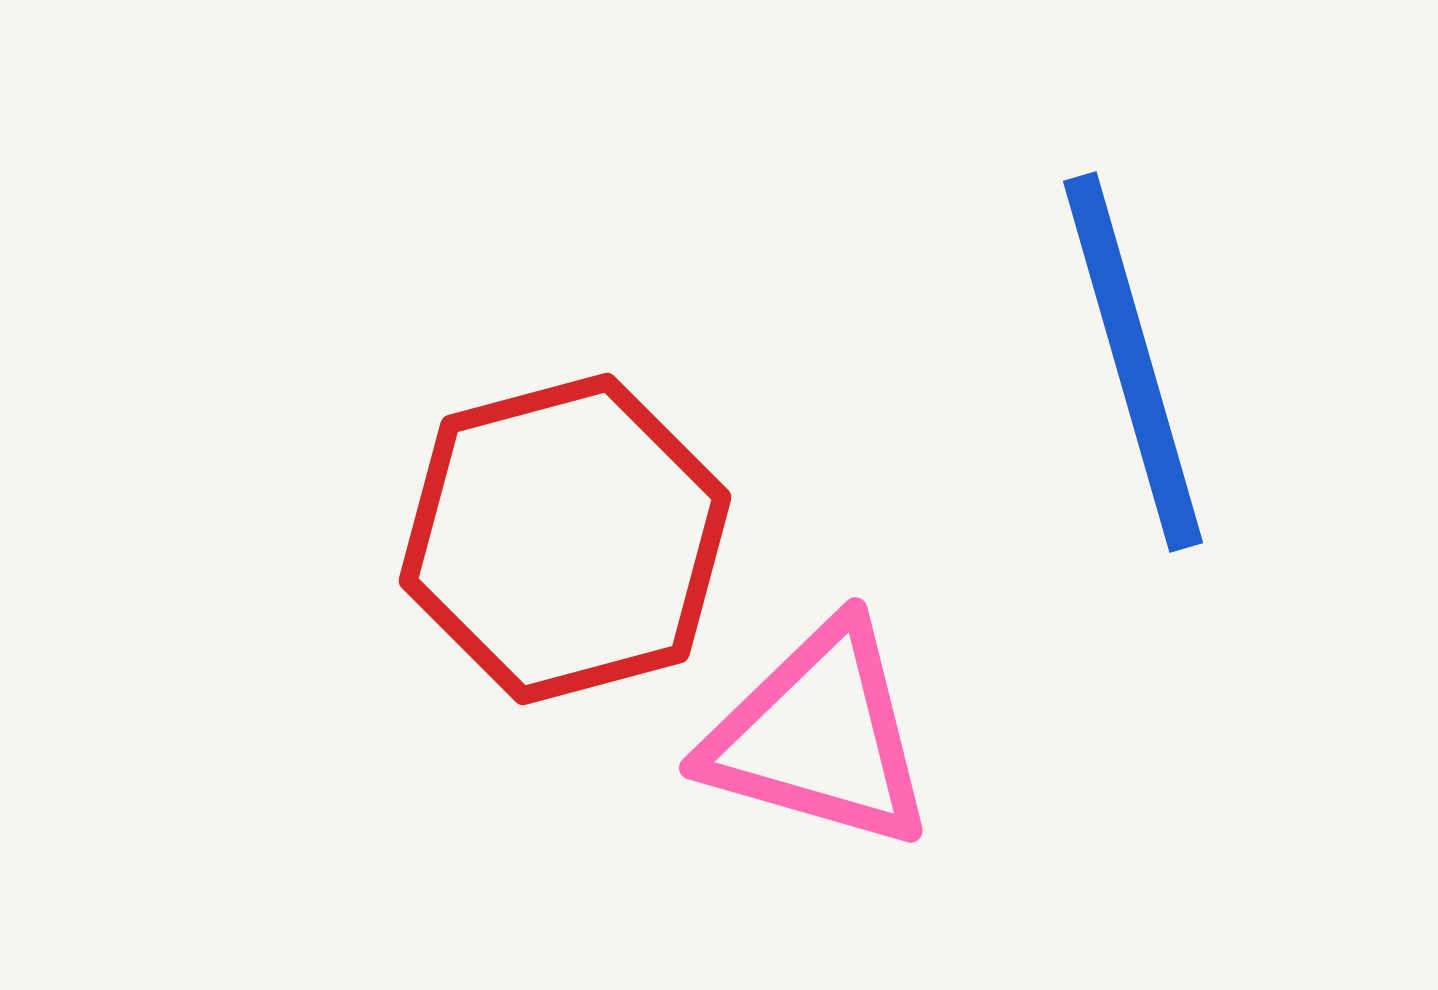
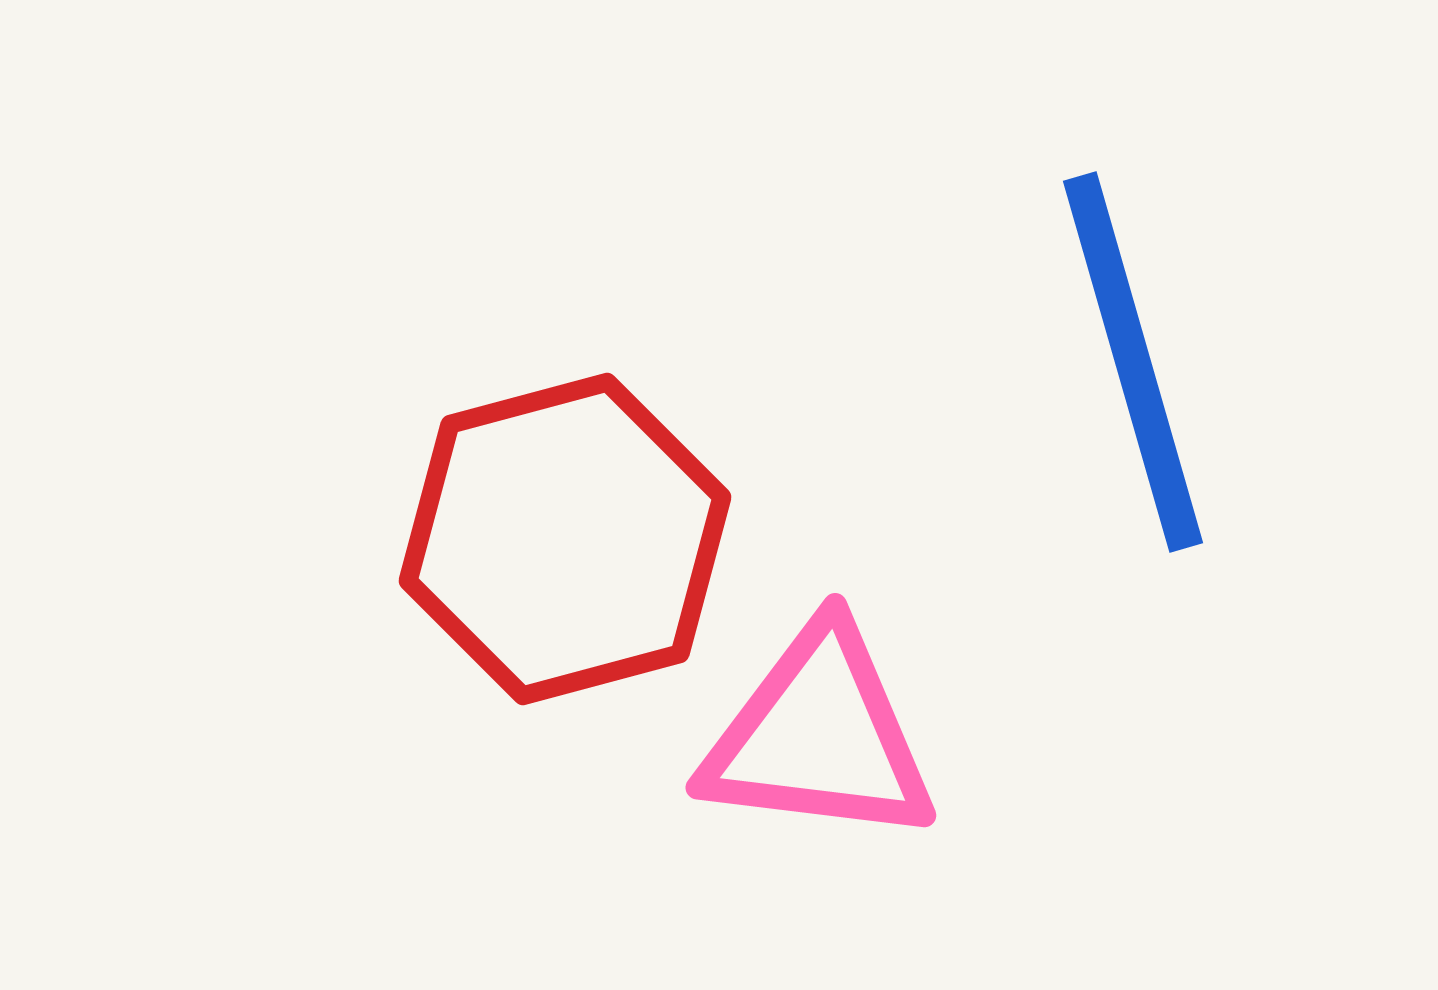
pink triangle: rotated 9 degrees counterclockwise
